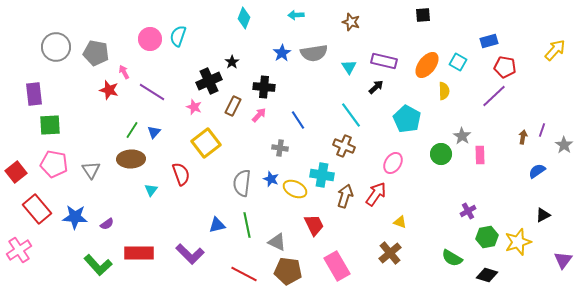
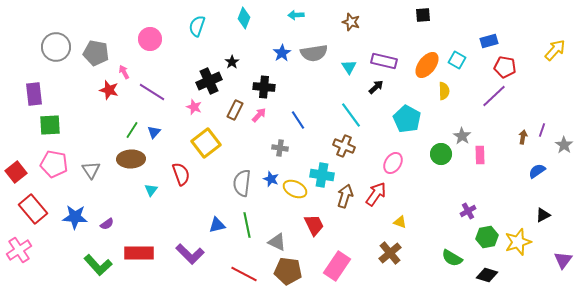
cyan semicircle at (178, 36): moved 19 px right, 10 px up
cyan square at (458, 62): moved 1 px left, 2 px up
brown rectangle at (233, 106): moved 2 px right, 4 px down
red rectangle at (37, 209): moved 4 px left
pink rectangle at (337, 266): rotated 64 degrees clockwise
